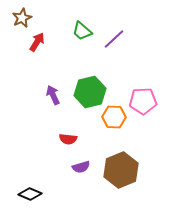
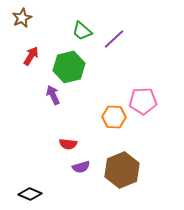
red arrow: moved 6 px left, 14 px down
green hexagon: moved 21 px left, 25 px up
red semicircle: moved 5 px down
brown hexagon: moved 1 px right
